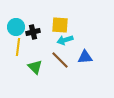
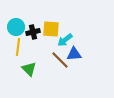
yellow square: moved 9 px left, 4 px down
cyan arrow: rotated 21 degrees counterclockwise
blue triangle: moved 11 px left, 3 px up
green triangle: moved 6 px left, 2 px down
